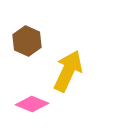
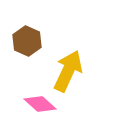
pink diamond: moved 8 px right; rotated 20 degrees clockwise
